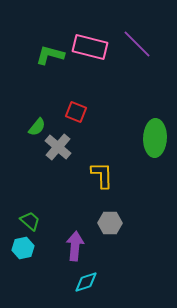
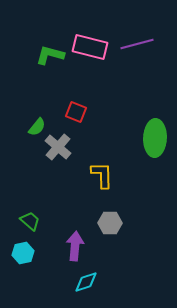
purple line: rotated 60 degrees counterclockwise
cyan hexagon: moved 5 px down
